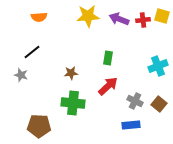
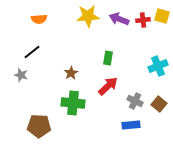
orange semicircle: moved 2 px down
brown star: rotated 24 degrees counterclockwise
